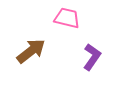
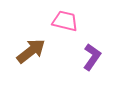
pink trapezoid: moved 2 px left, 3 px down
